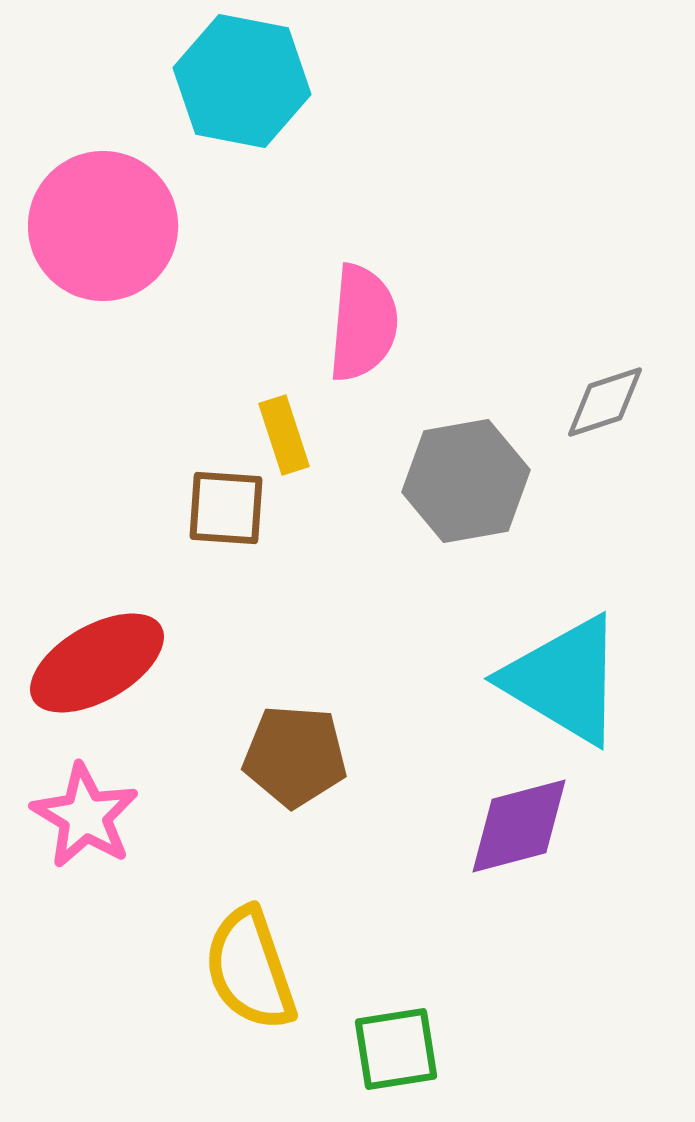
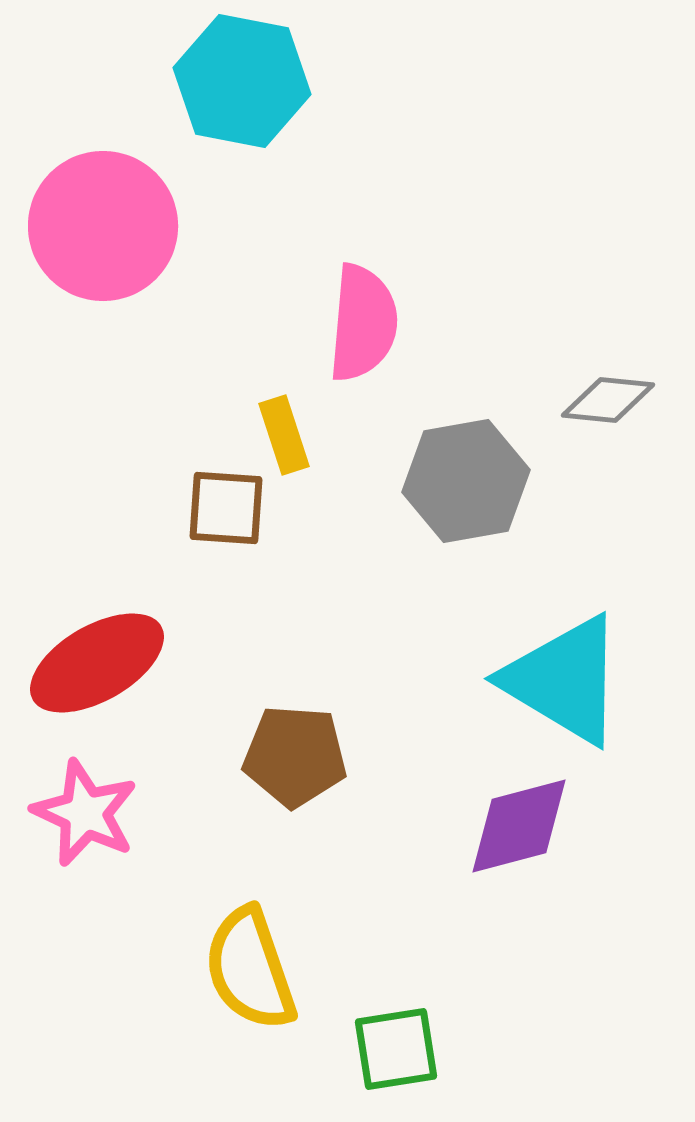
gray diamond: moved 3 px right, 2 px up; rotated 24 degrees clockwise
pink star: moved 3 px up; rotated 6 degrees counterclockwise
